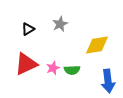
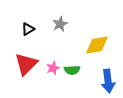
red triangle: rotated 20 degrees counterclockwise
